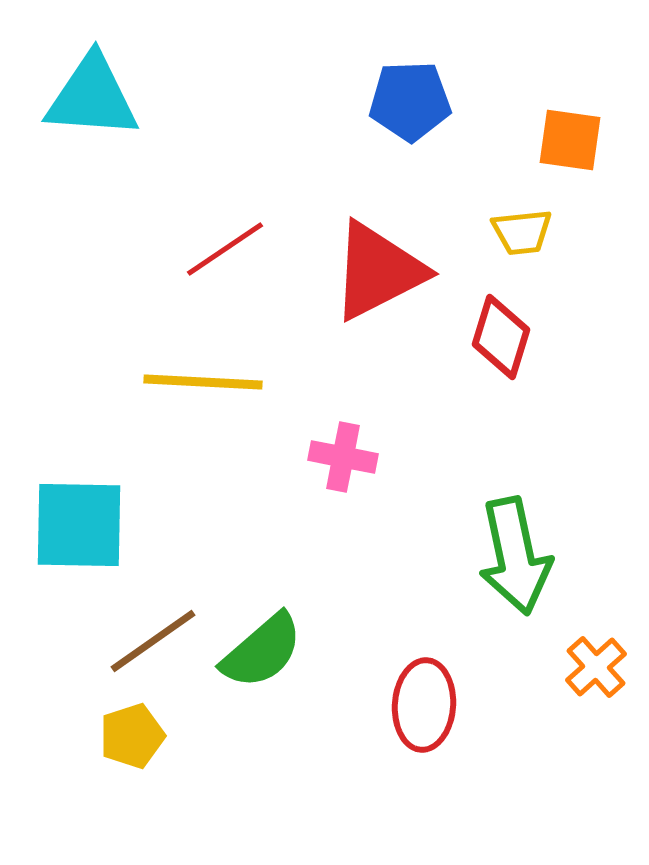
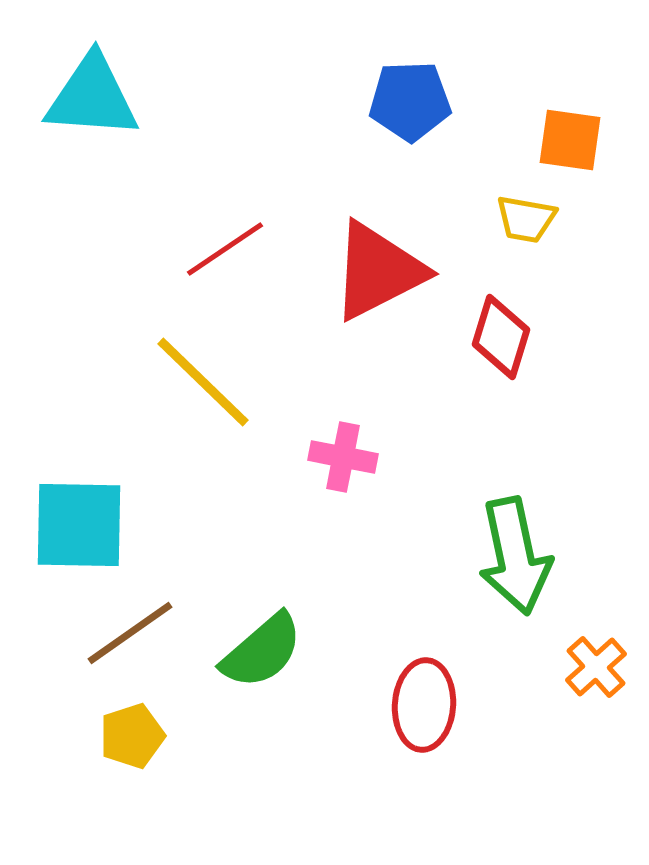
yellow trapezoid: moved 4 px right, 13 px up; rotated 16 degrees clockwise
yellow line: rotated 41 degrees clockwise
brown line: moved 23 px left, 8 px up
